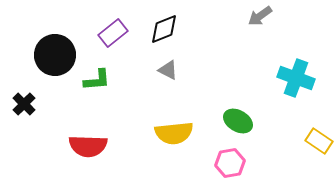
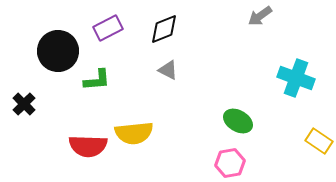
purple rectangle: moved 5 px left, 5 px up; rotated 12 degrees clockwise
black circle: moved 3 px right, 4 px up
yellow semicircle: moved 40 px left
